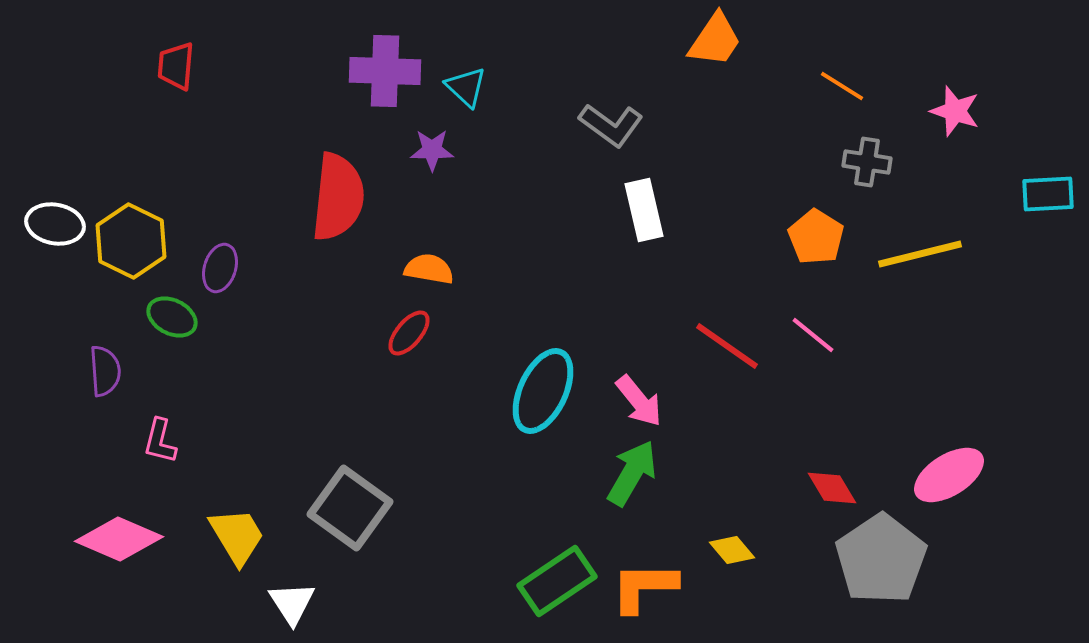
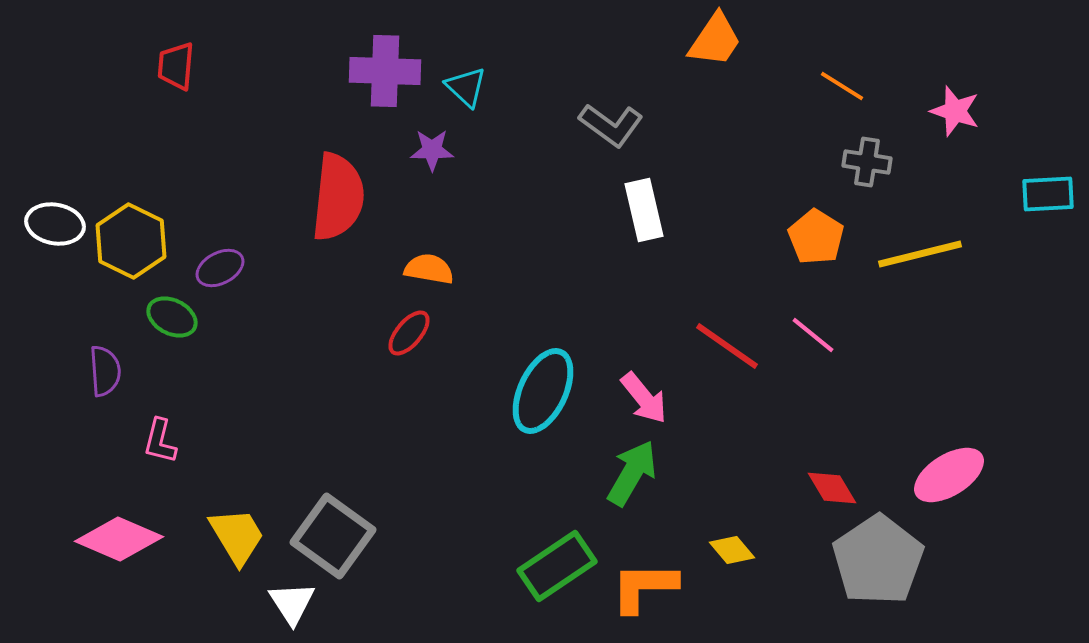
purple ellipse: rotated 45 degrees clockwise
pink arrow: moved 5 px right, 3 px up
gray square: moved 17 px left, 28 px down
gray pentagon: moved 3 px left, 1 px down
green rectangle: moved 15 px up
